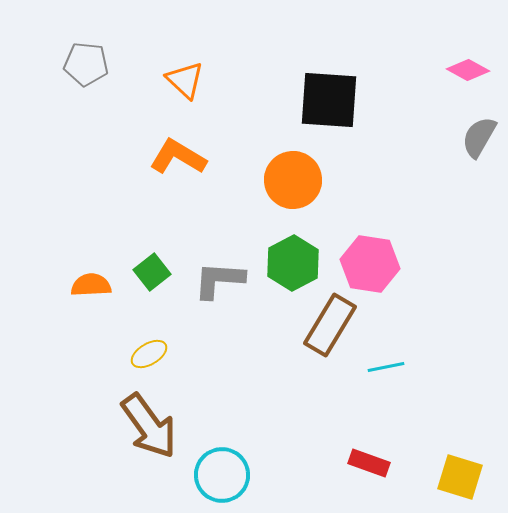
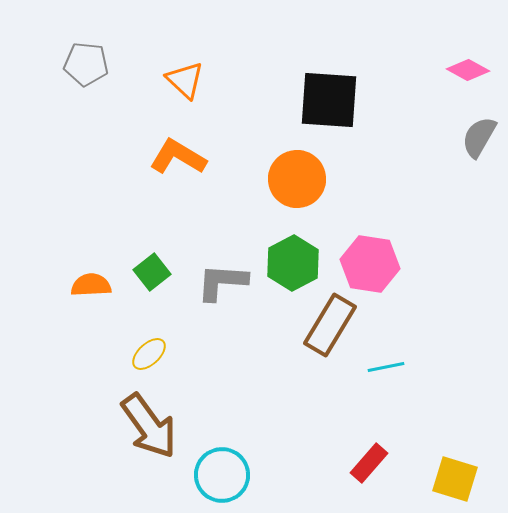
orange circle: moved 4 px right, 1 px up
gray L-shape: moved 3 px right, 2 px down
yellow ellipse: rotated 12 degrees counterclockwise
red rectangle: rotated 69 degrees counterclockwise
yellow square: moved 5 px left, 2 px down
